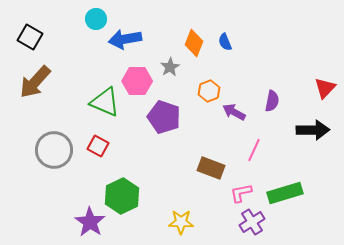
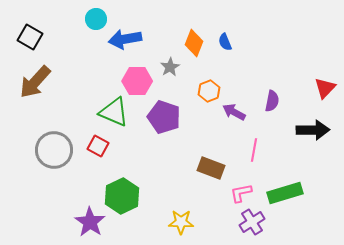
green triangle: moved 9 px right, 10 px down
pink line: rotated 15 degrees counterclockwise
